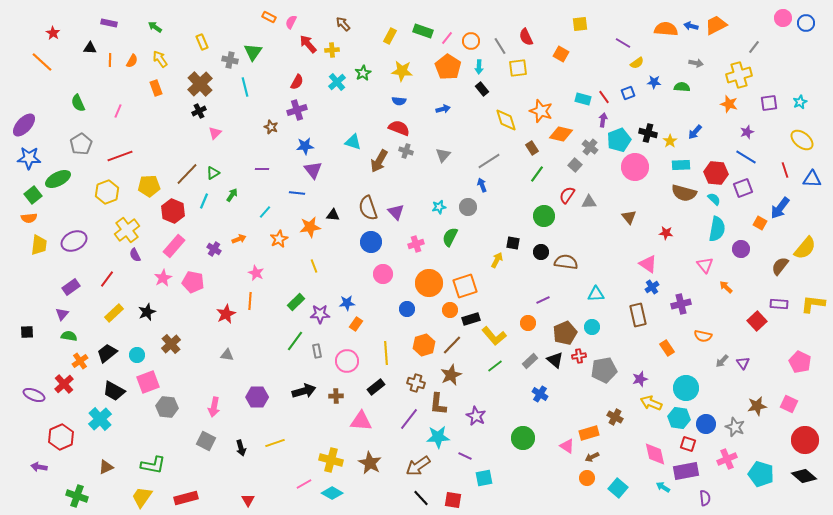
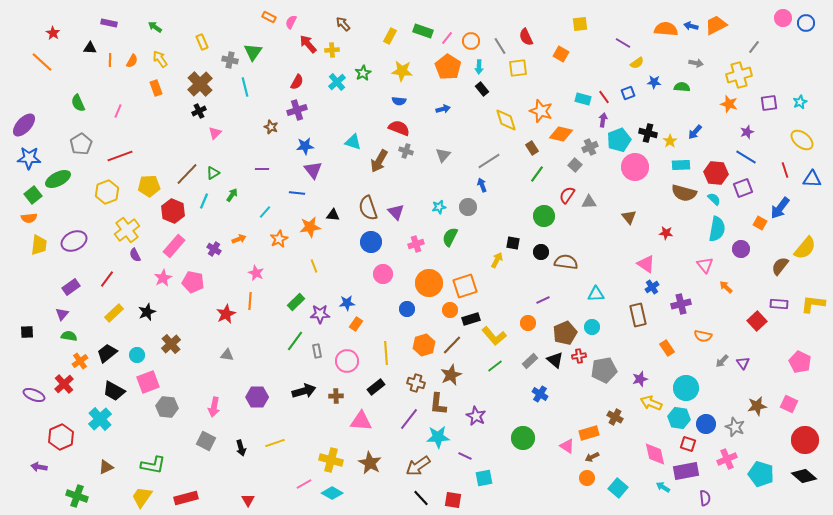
gray cross at (590, 147): rotated 28 degrees clockwise
pink triangle at (648, 264): moved 2 px left
